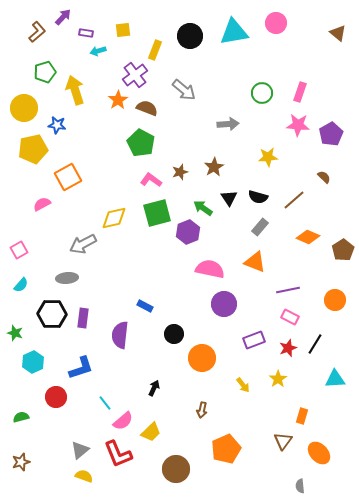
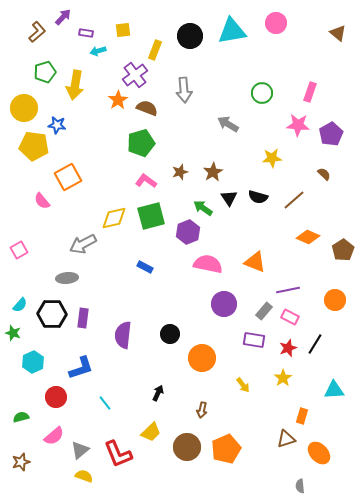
cyan triangle at (234, 32): moved 2 px left, 1 px up
yellow arrow at (75, 90): moved 5 px up; rotated 152 degrees counterclockwise
gray arrow at (184, 90): rotated 45 degrees clockwise
pink rectangle at (300, 92): moved 10 px right
gray arrow at (228, 124): rotated 145 degrees counterclockwise
green pentagon at (141, 143): rotated 28 degrees clockwise
yellow pentagon at (33, 149): moved 1 px right, 3 px up; rotated 20 degrees clockwise
yellow star at (268, 157): moved 4 px right, 1 px down
brown star at (214, 167): moved 1 px left, 5 px down
brown semicircle at (324, 177): moved 3 px up
pink L-shape at (151, 180): moved 5 px left, 1 px down
pink semicircle at (42, 204): moved 3 px up; rotated 102 degrees counterclockwise
green square at (157, 213): moved 6 px left, 3 px down
gray rectangle at (260, 227): moved 4 px right, 84 px down
pink semicircle at (210, 269): moved 2 px left, 5 px up
cyan semicircle at (21, 285): moved 1 px left, 20 px down
blue rectangle at (145, 306): moved 39 px up
green star at (15, 333): moved 2 px left
black circle at (174, 334): moved 4 px left
purple semicircle at (120, 335): moved 3 px right
purple rectangle at (254, 340): rotated 30 degrees clockwise
yellow star at (278, 379): moved 5 px right, 1 px up
cyan triangle at (335, 379): moved 1 px left, 11 px down
black arrow at (154, 388): moved 4 px right, 5 px down
pink semicircle at (123, 421): moved 69 px left, 15 px down
brown triangle at (283, 441): moved 3 px right, 2 px up; rotated 36 degrees clockwise
brown circle at (176, 469): moved 11 px right, 22 px up
